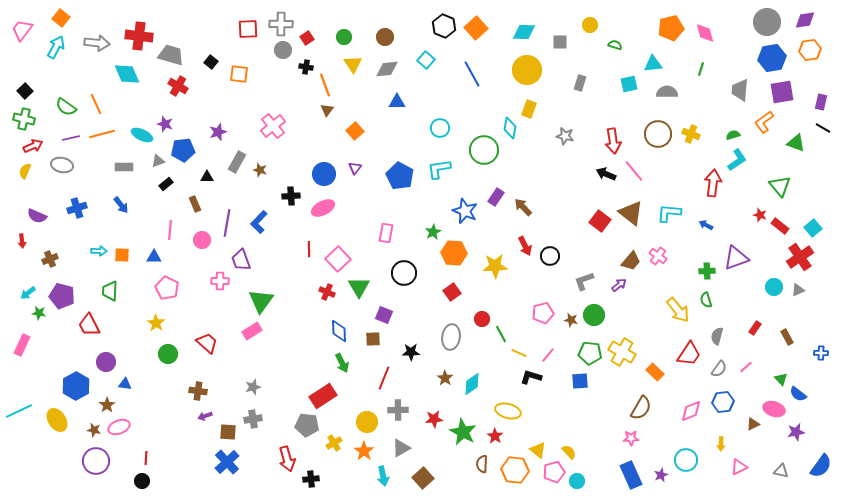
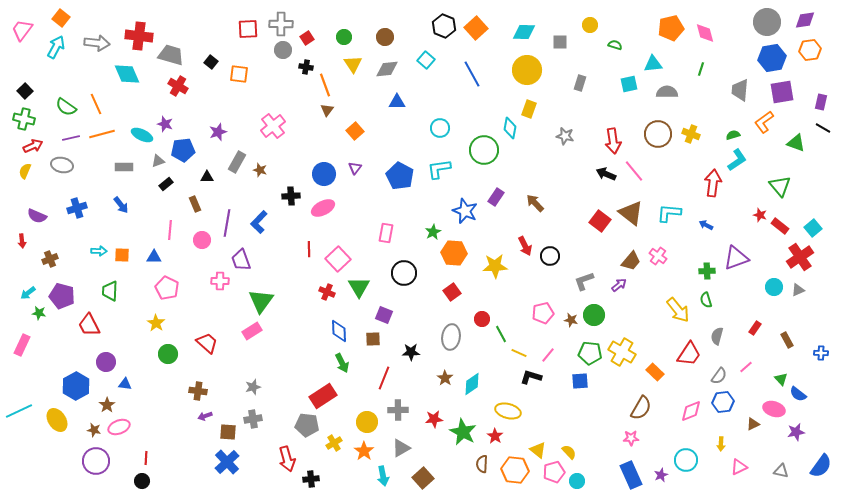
brown arrow at (523, 207): moved 12 px right, 4 px up
brown rectangle at (787, 337): moved 3 px down
gray semicircle at (719, 369): moved 7 px down
